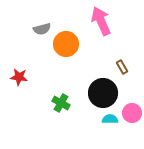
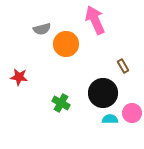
pink arrow: moved 6 px left, 1 px up
brown rectangle: moved 1 px right, 1 px up
